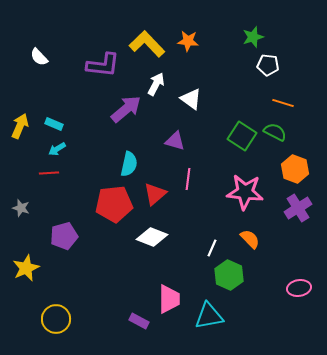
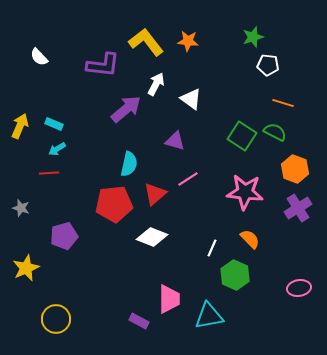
yellow L-shape: moved 1 px left, 2 px up; rotated 6 degrees clockwise
pink line: rotated 50 degrees clockwise
green hexagon: moved 6 px right
